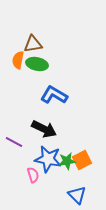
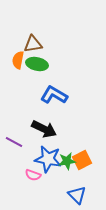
pink semicircle: rotated 126 degrees clockwise
